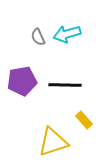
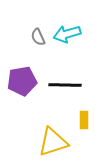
yellow rectangle: rotated 42 degrees clockwise
